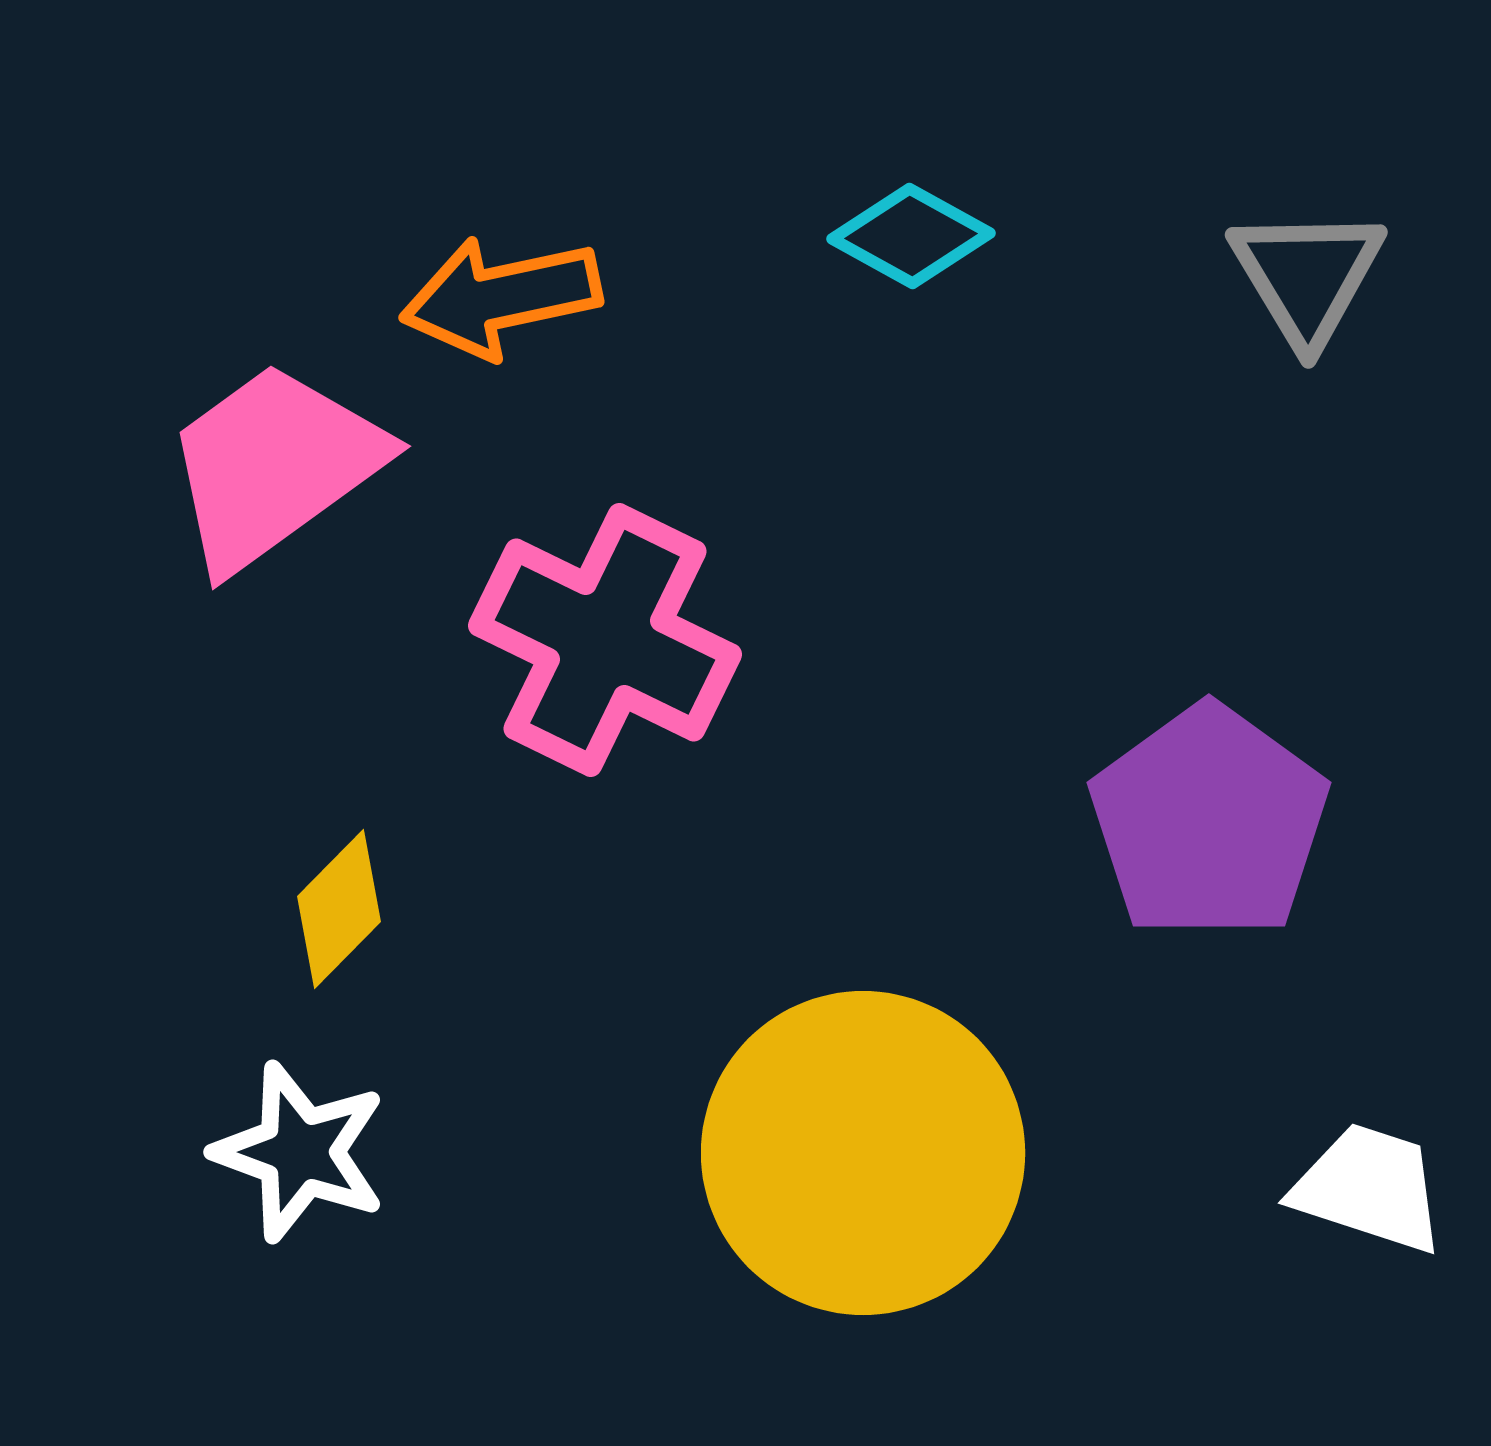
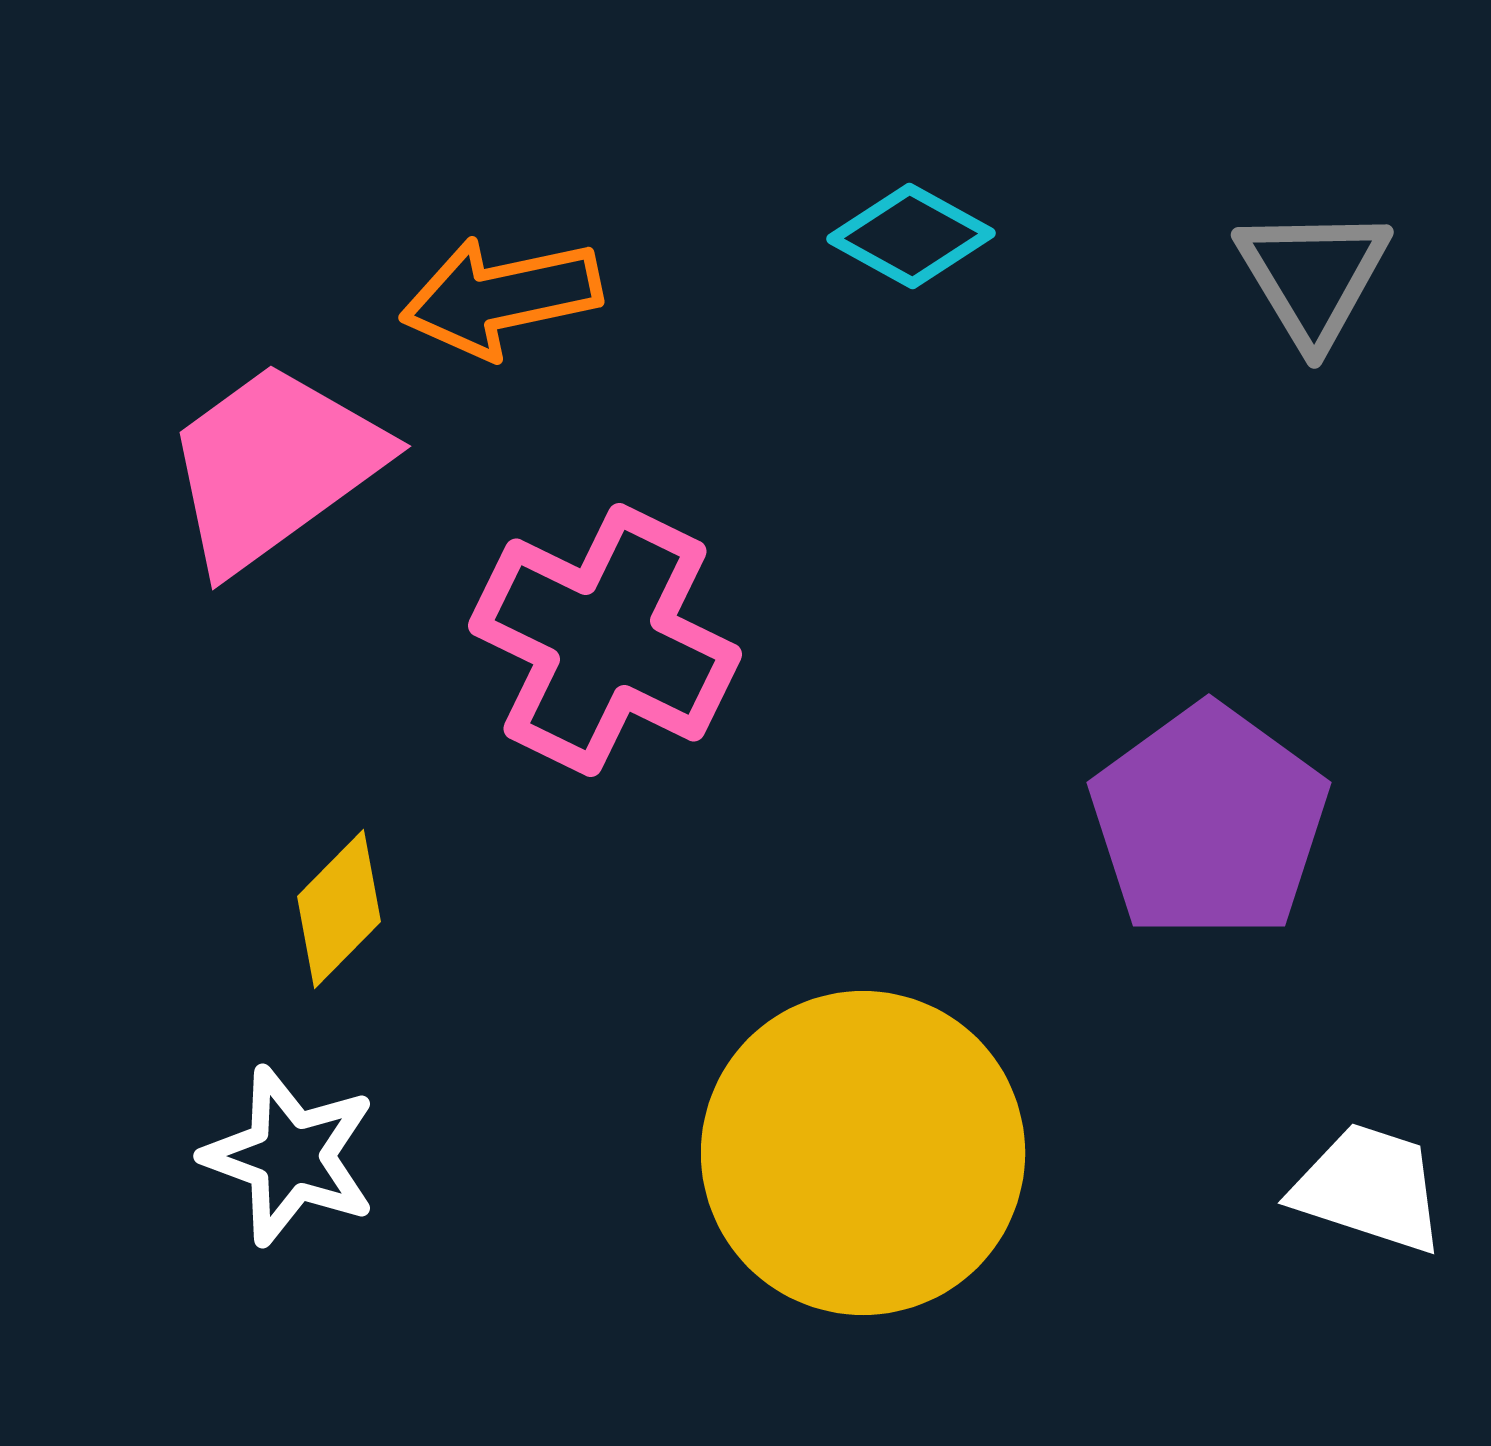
gray triangle: moved 6 px right
white star: moved 10 px left, 4 px down
